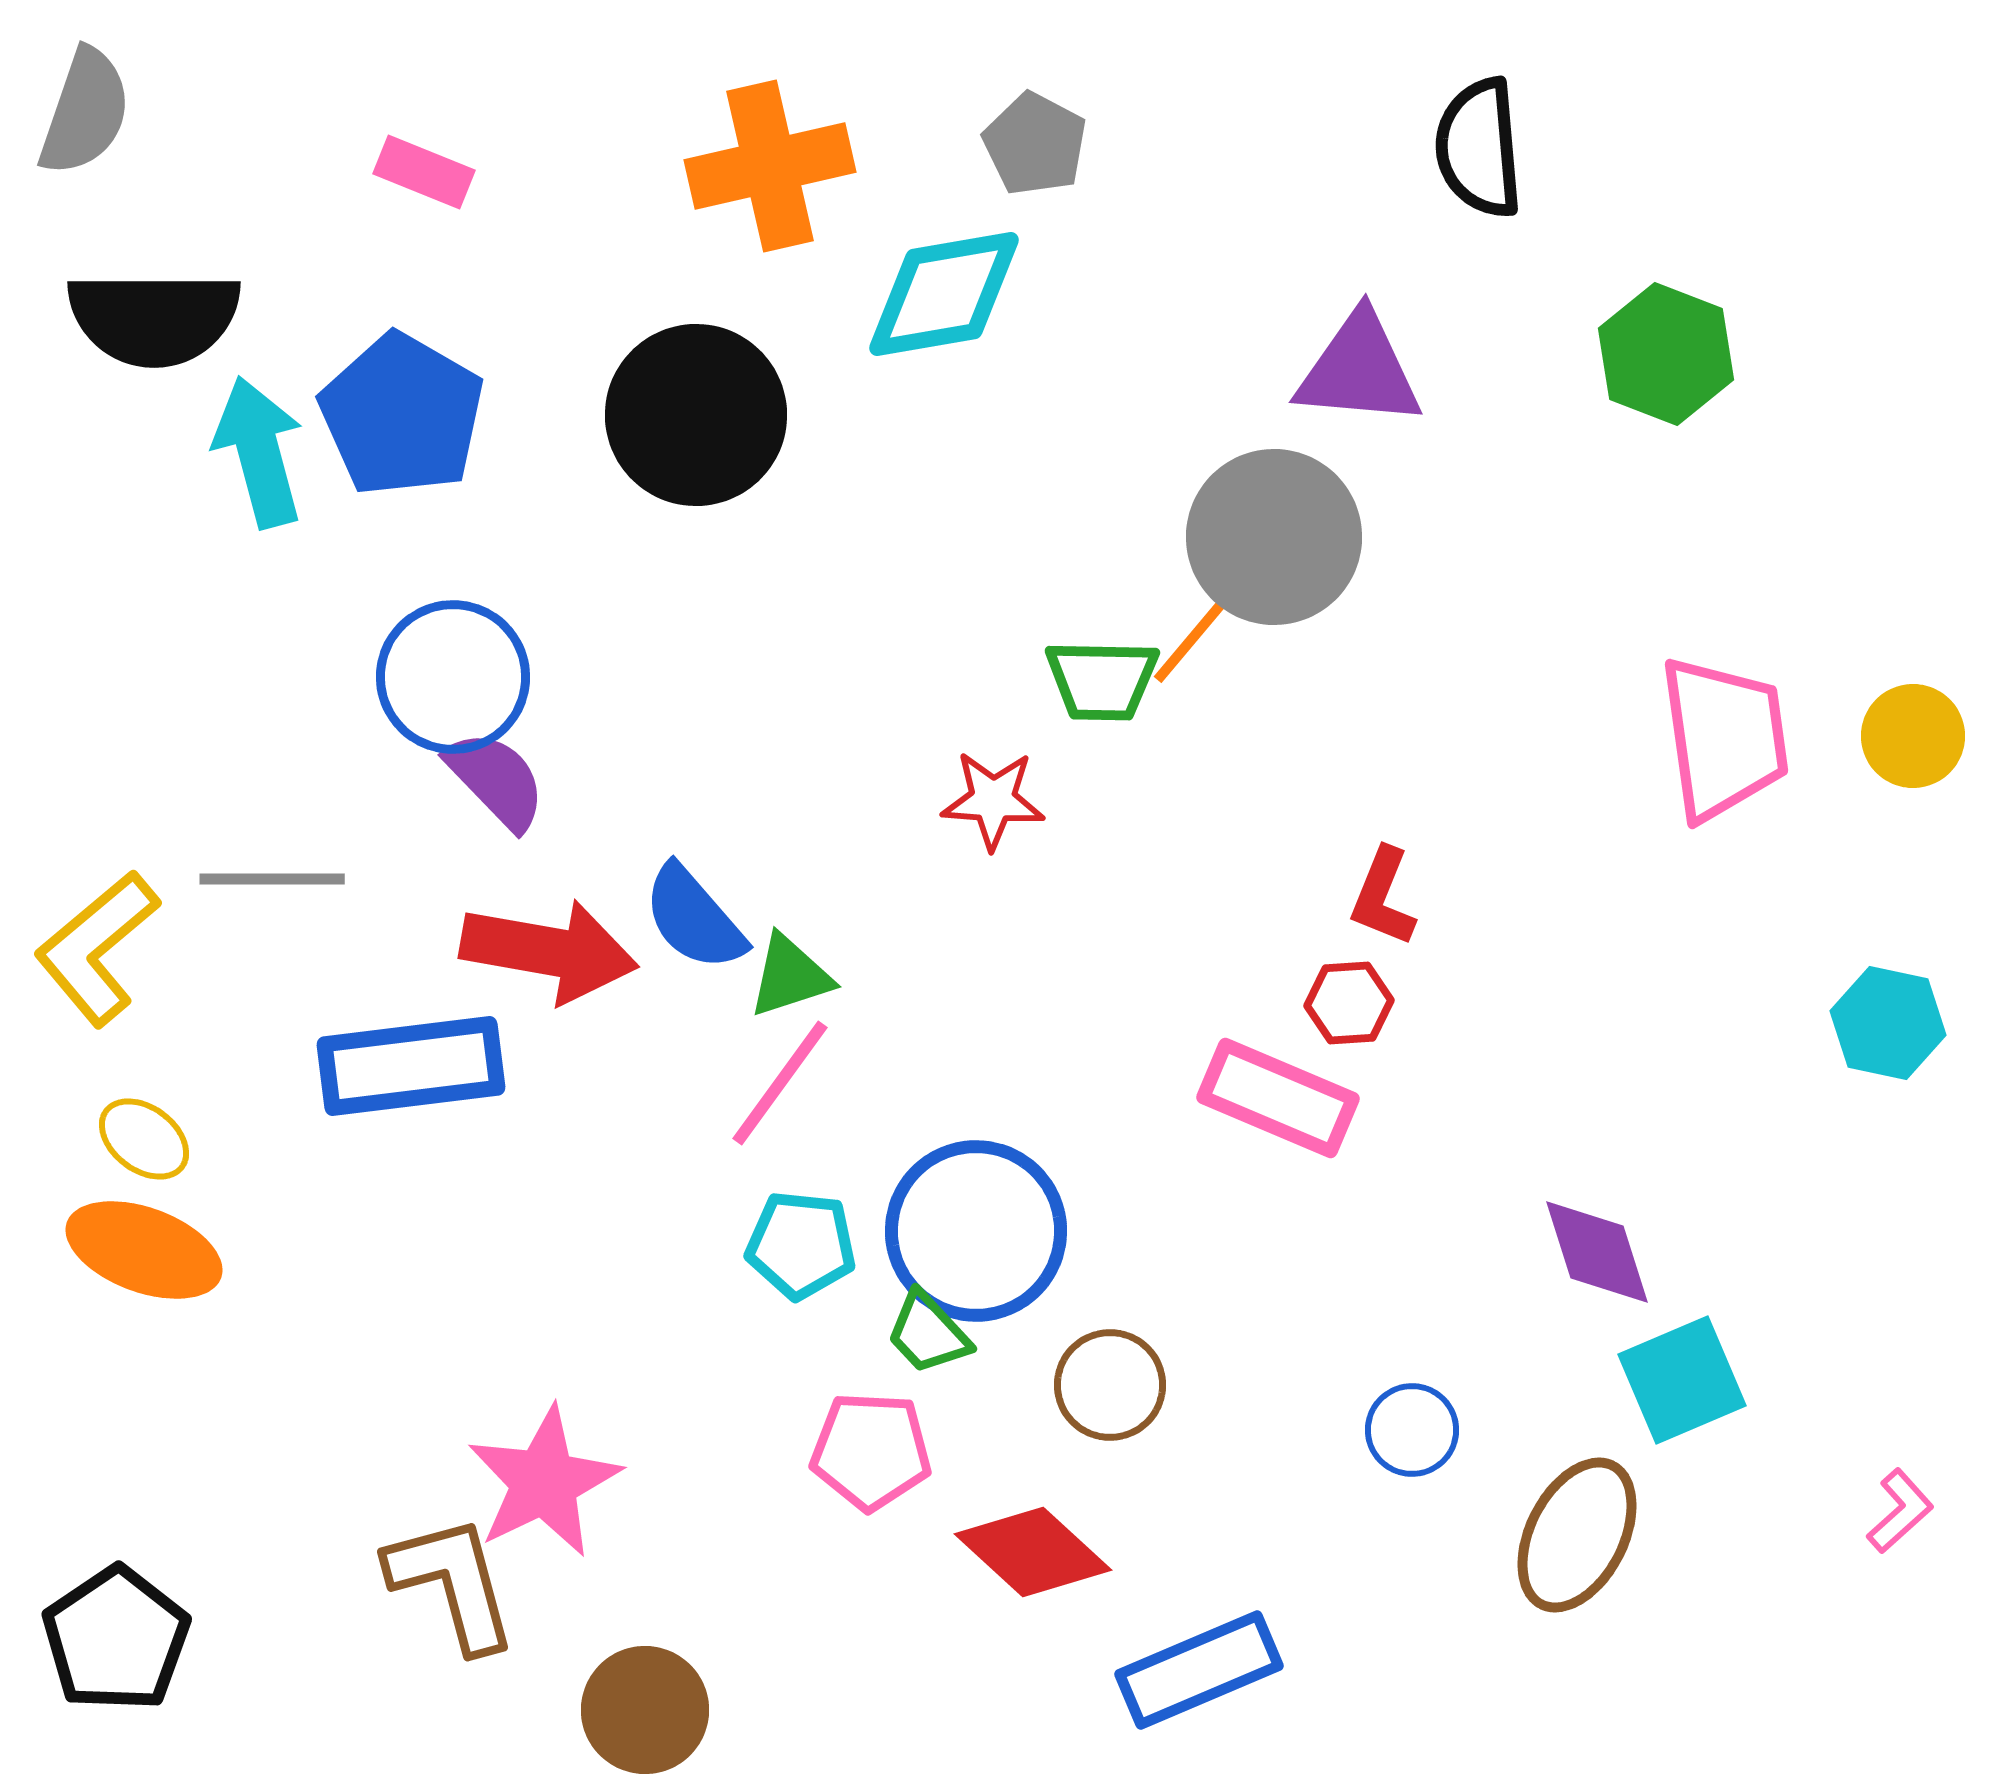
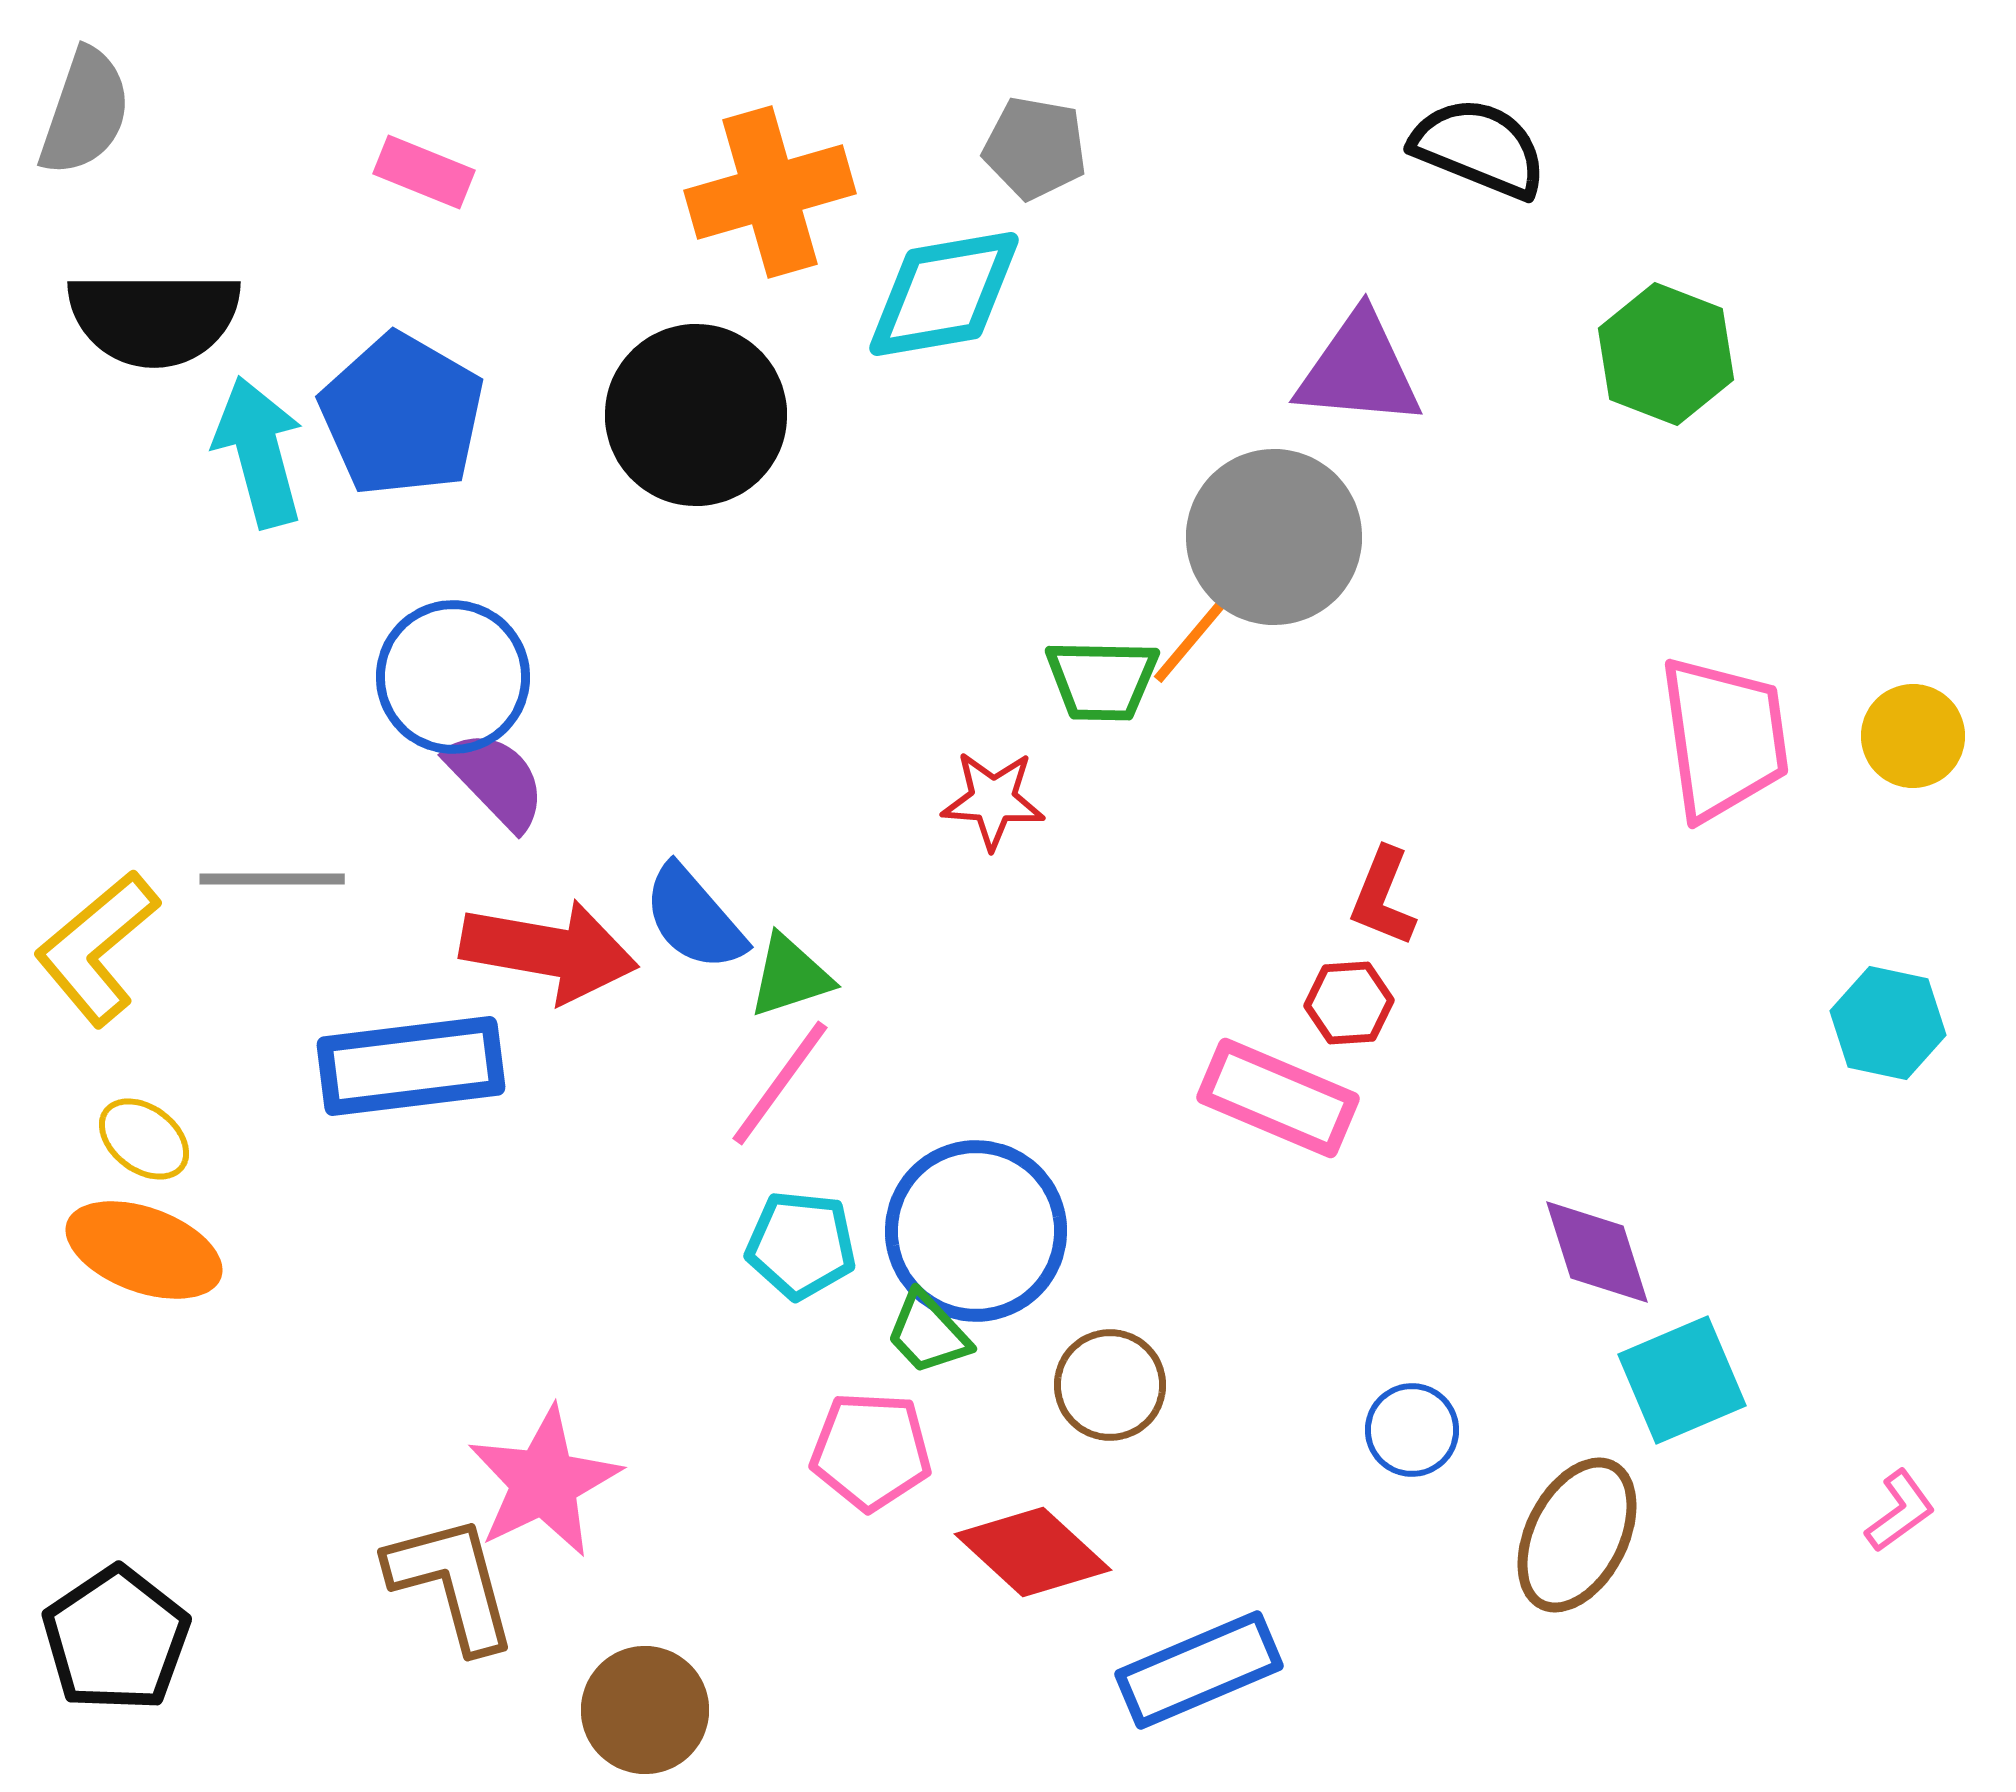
gray pentagon at (1035, 144): moved 4 px down; rotated 18 degrees counterclockwise
black semicircle at (1479, 148): rotated 117 degrees clockwise
orange cross at (770, 166): moved 26 px down; rotated 3 degrees counterclockwise
pink L-shape at (1900, 1511): rotated 6 degrees clockwise
